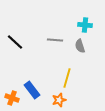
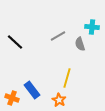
cyan cross: moved 7 px right, 2 px down
gray line: moved 3 px right, 4 px up; rotated 35 degrees counterclockwise
gray semicircle: moved 2 px up
orange star: rotated 24 degrees counterclockwise
